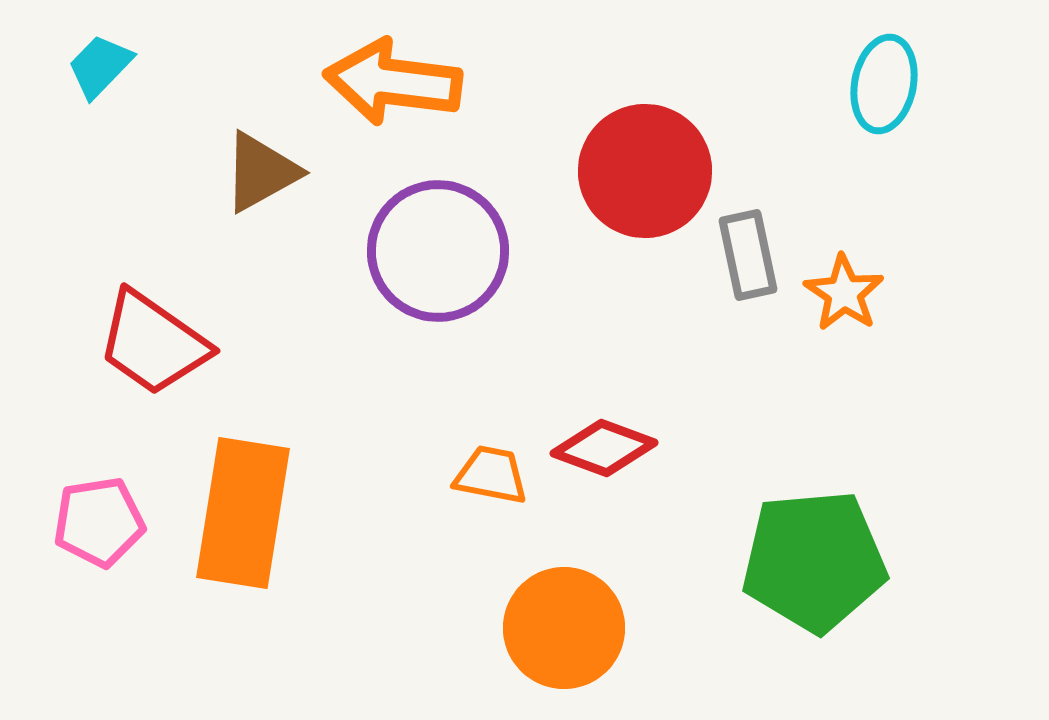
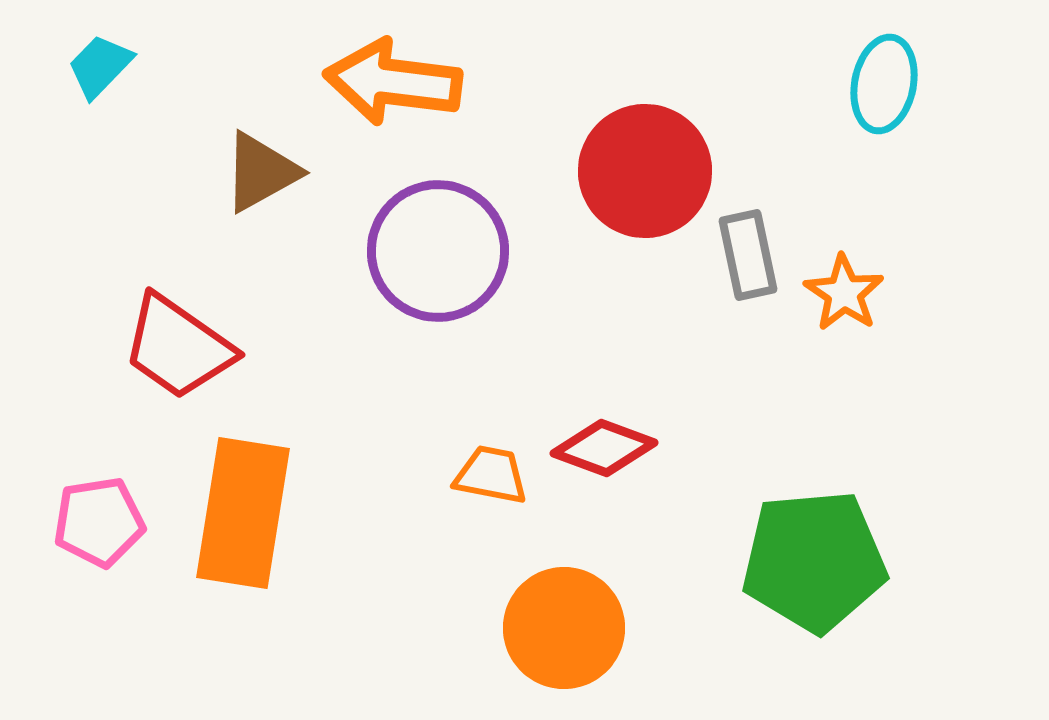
red trapezoid: moved 25 px right, 4 px down
